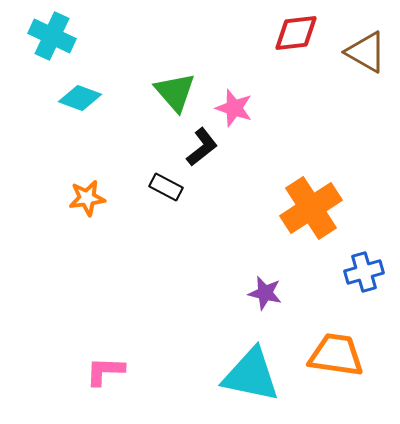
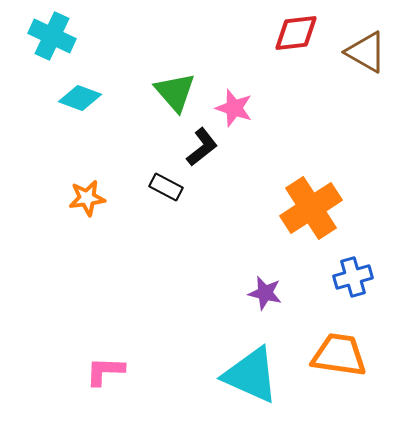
blue cross: moved 11 px left, 5 px down
orange trapezoid: moved 3 px right
cyan triangle: rotated 12 degrees clockwise
